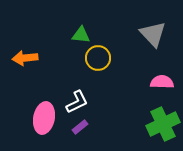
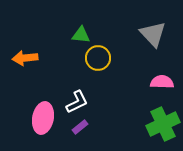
pink ellipse: moved 1 px left
